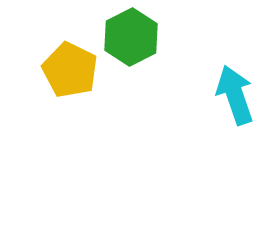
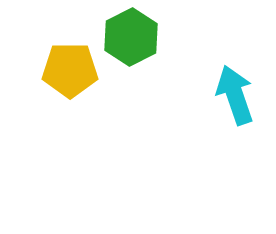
yellow pentagon: rotated 26 degrees counterclockwise
